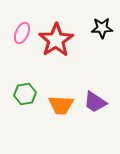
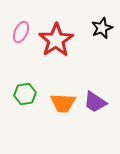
black star: rotated 20 degrees counterclockwise
pink ellipse: moved 1 px left, 1 px up
orange trapezoid: moved 2 px right, 2 px up
